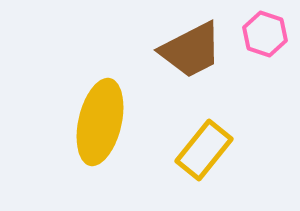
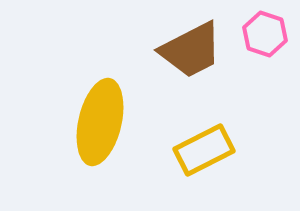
yellow rectangle: rotated 24 degrees clockwise
